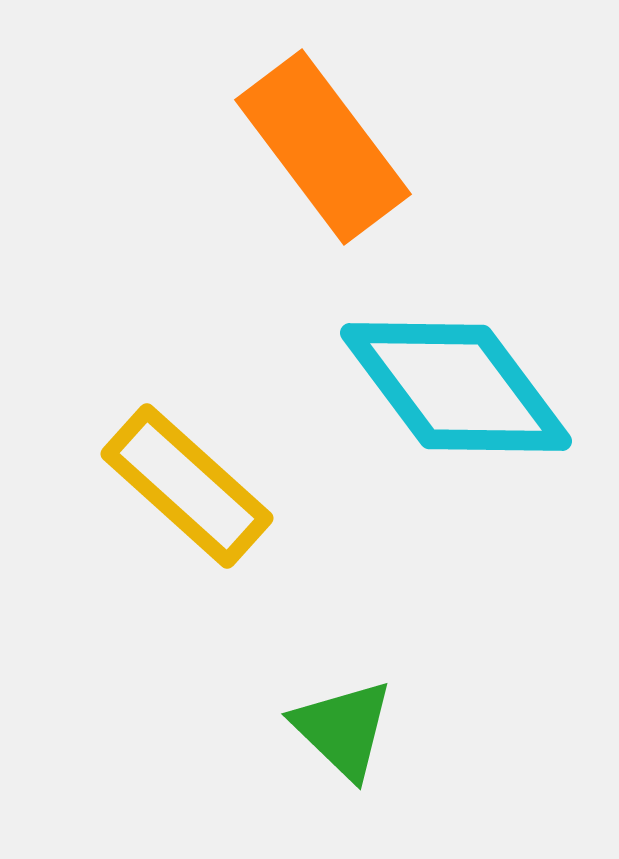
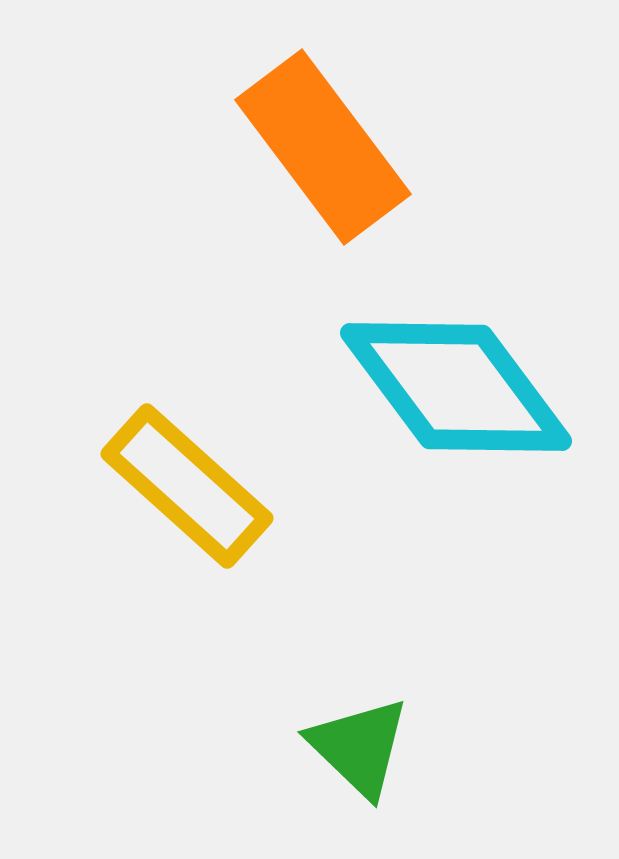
green triangle: moved 16 px right, 18 px down
